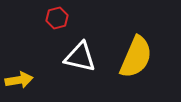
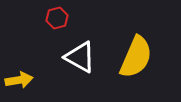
white triangle: rotated 16 degrees clockwise
